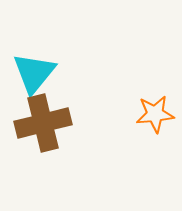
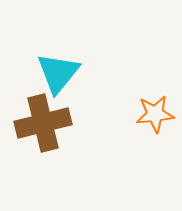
cyan triangle: moved 24 px right
